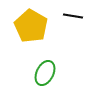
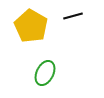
black line: rotated 24 degrees counterclockwise
